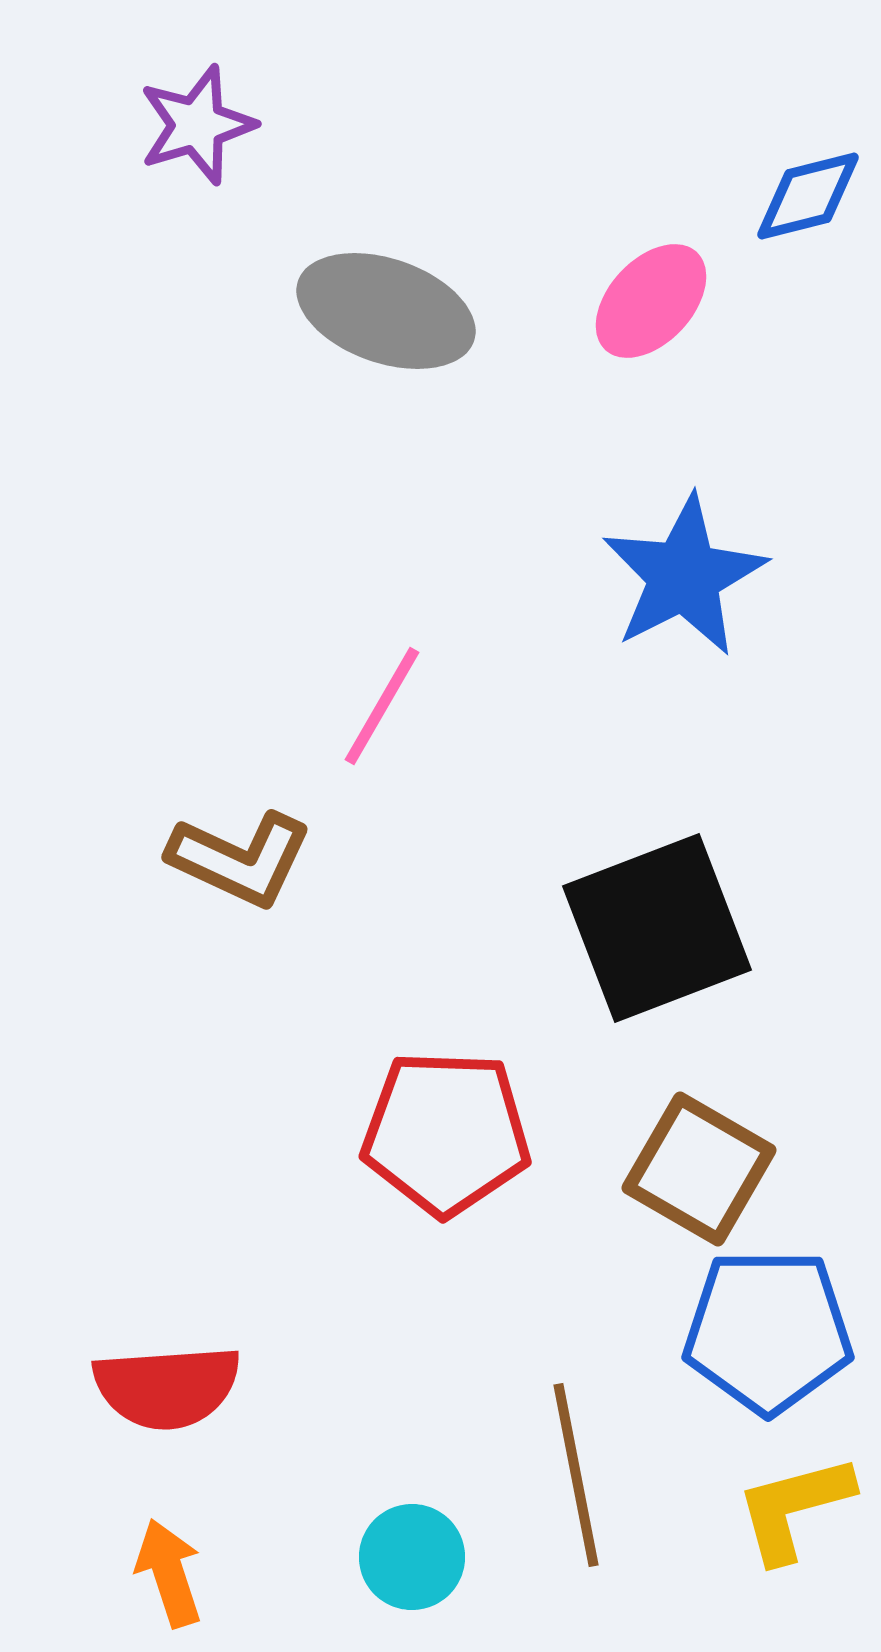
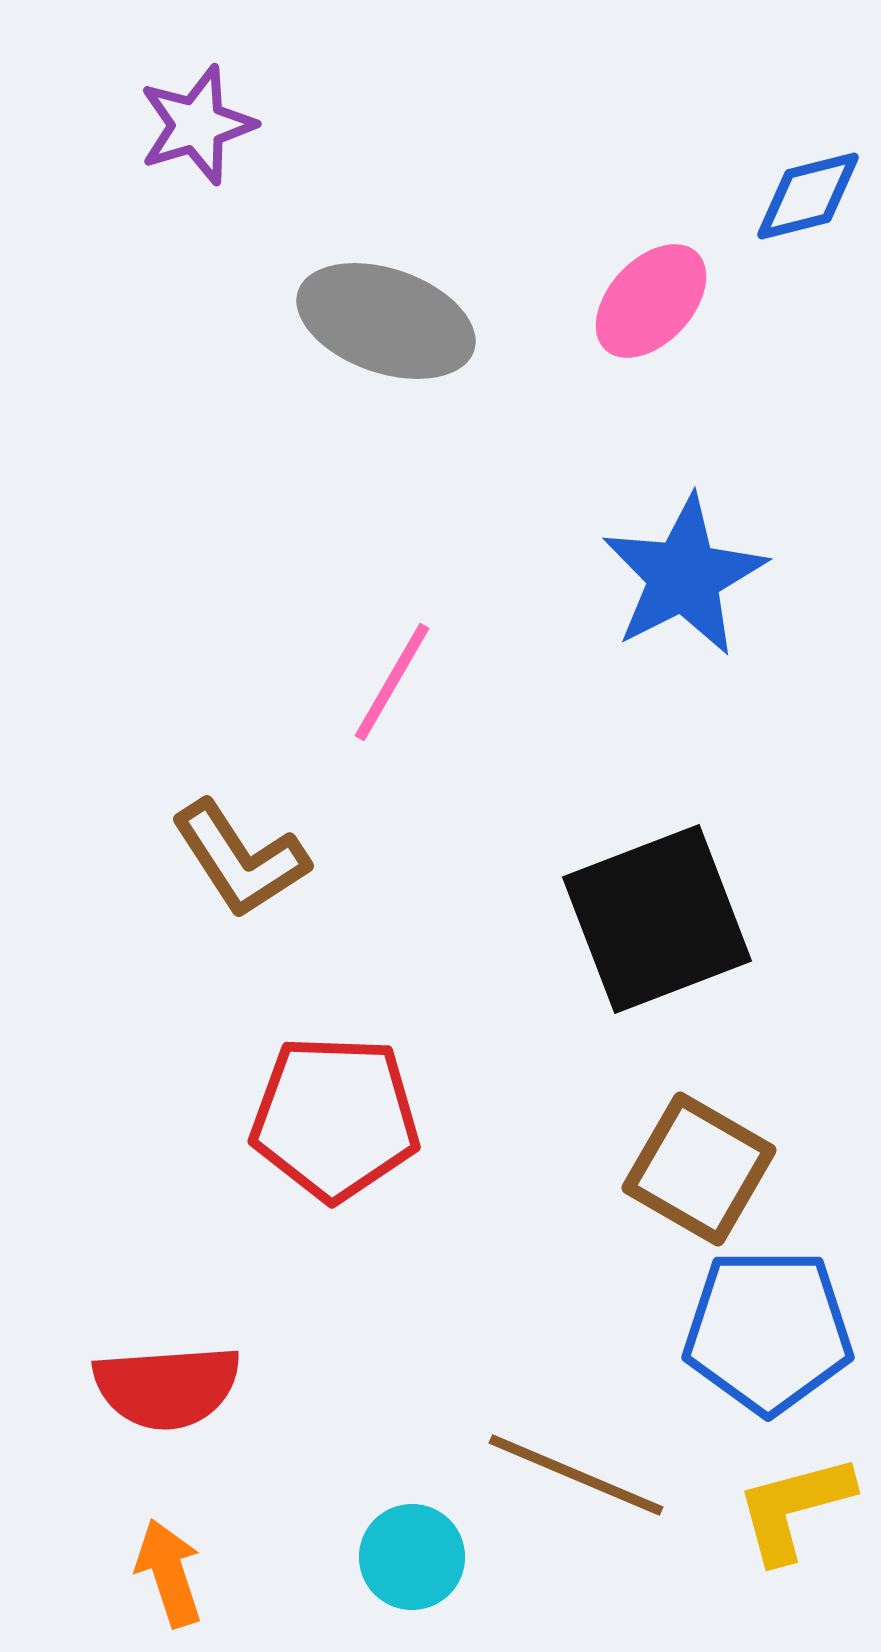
gray ellipse: moved 10 px down
pink line: moved 10 px right, 24 px up
brown L-shape: rotated 32 degrees clockwise
black square: moved 9 px up
red pentagon: moved 111 px left, 15 px up
brown line: rotated 56 degrees counterclockwise
